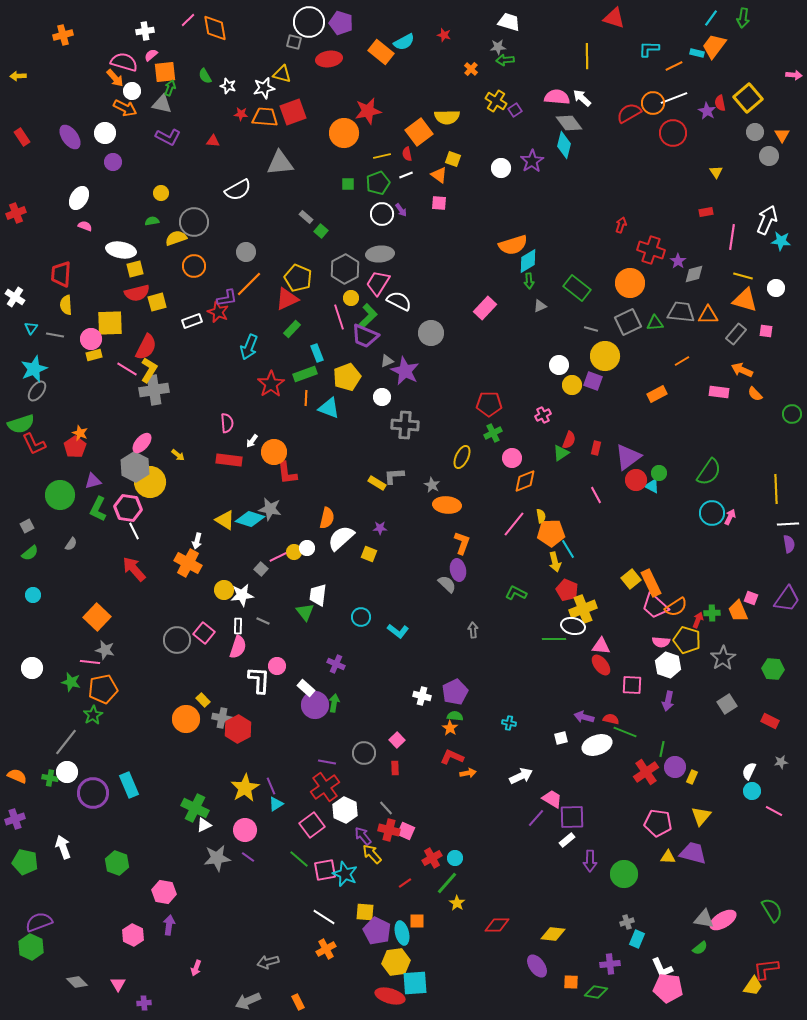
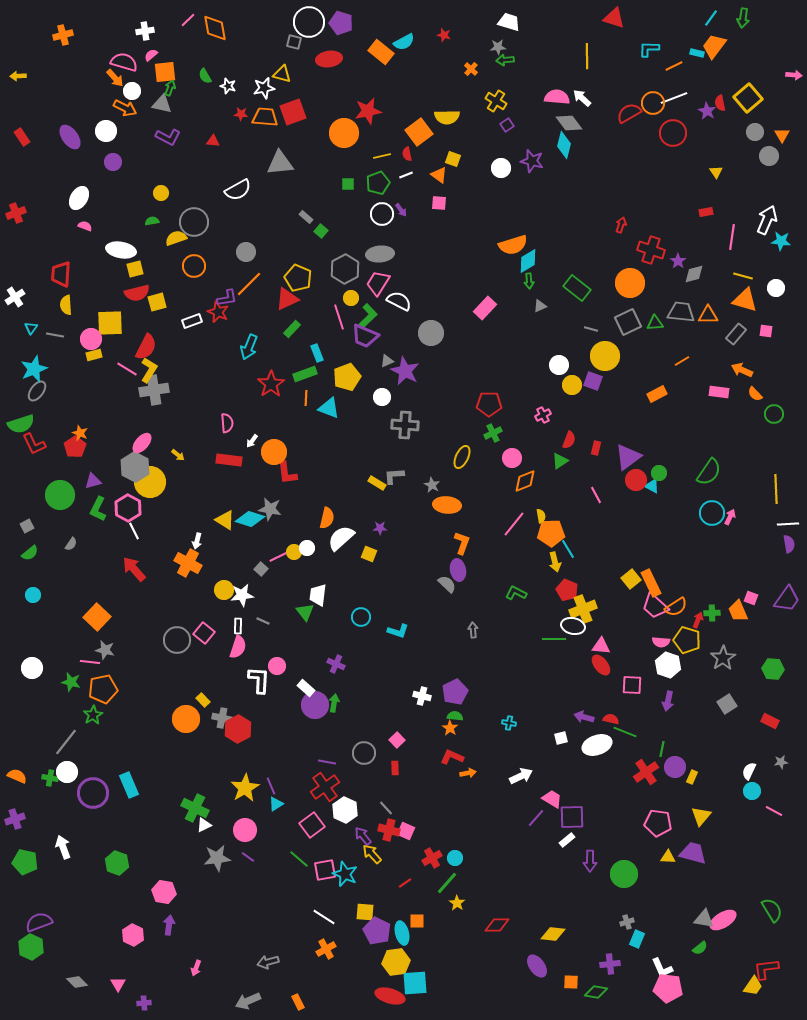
purple square at (515, 110): moved 8 px left, 15 px down
white circle at (105, 133): moved 1 px right, 2 px up
purple star at (532, 161): rotated 25 degrees counterclockwise
white cross at (15, 297): rotated 24 degrees clockwise
green circle at (792, 414): moved 18 px left
green triangle at (561, 453): moved 1 px left, 8 px down
pink hexagon at (128, 508): rotated 20 degrees clockwise
cyan L-shape at (398, 631): rotated 20 degrees counterclockwise
